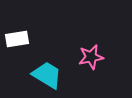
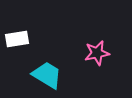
pink star: moved 6 px right, 4 px up
